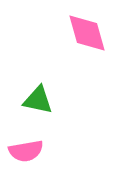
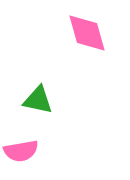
pink semicircle: moved 5 px left
